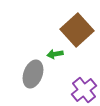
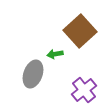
brown square: moved 3 px right, 1 px down
